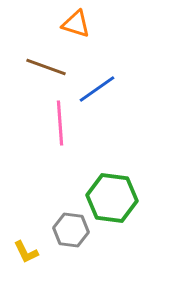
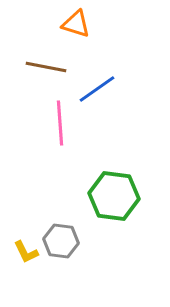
brown line: rotated 9 degrees counterclockwise
green hexagon: moved 2 px right, 2 px up
gray hexagon: moved 10 px left, 11 px down
